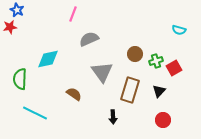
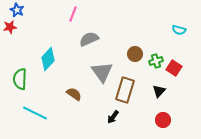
cyan diamond: rotated 35 degrees counterclockwise
red square: rotated 28 degrees counterclockwise
brown rectangle: moved 5 px left
black arrow: rotated 40 degrees clockwise
